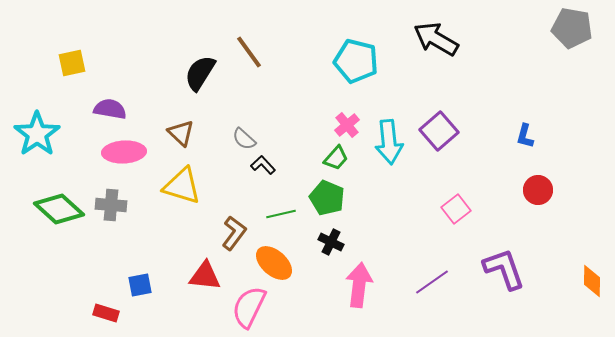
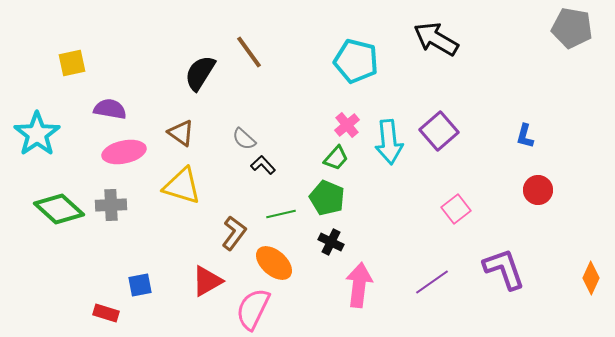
brown triangle: rotated 8 degrees counterclockwise
pink ellipse: rotated 9 degrees counterclockwise
gray cross: rotated 8 degrees counterclockwise
red triangle: moved 2 px right, 5 px down; rotated 36 degrees counterclockwise
orange diamond: moved 1 px left, 3 px up; rotated 24 degrees clockwise
pink semicircle: moved 4 px right, 2 px down
